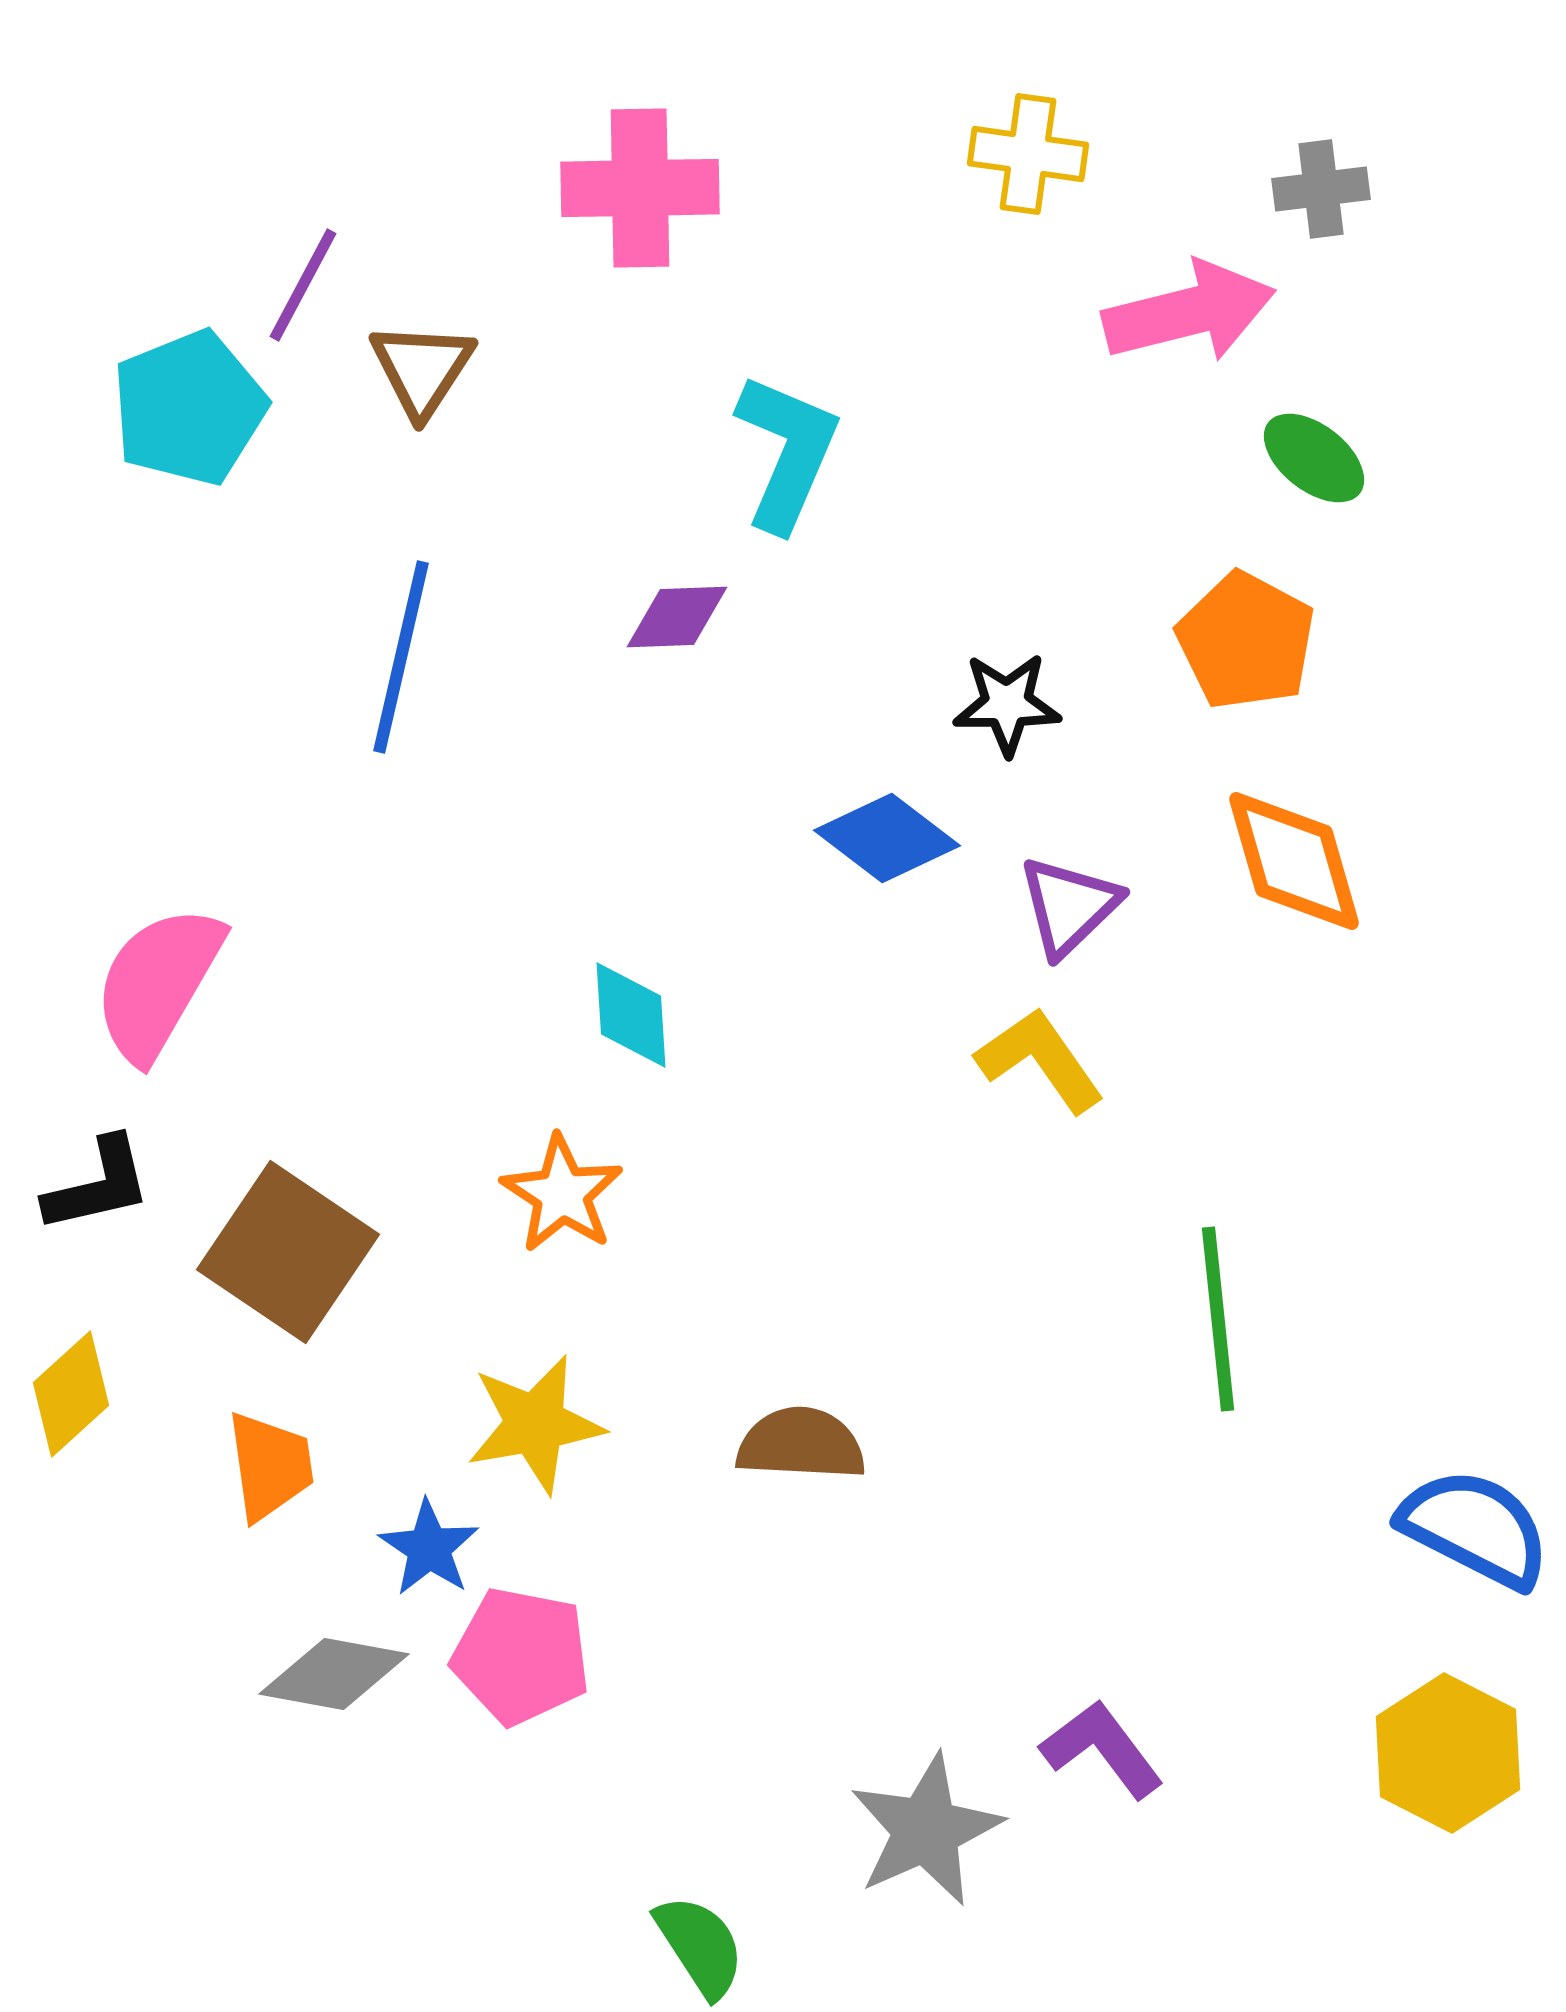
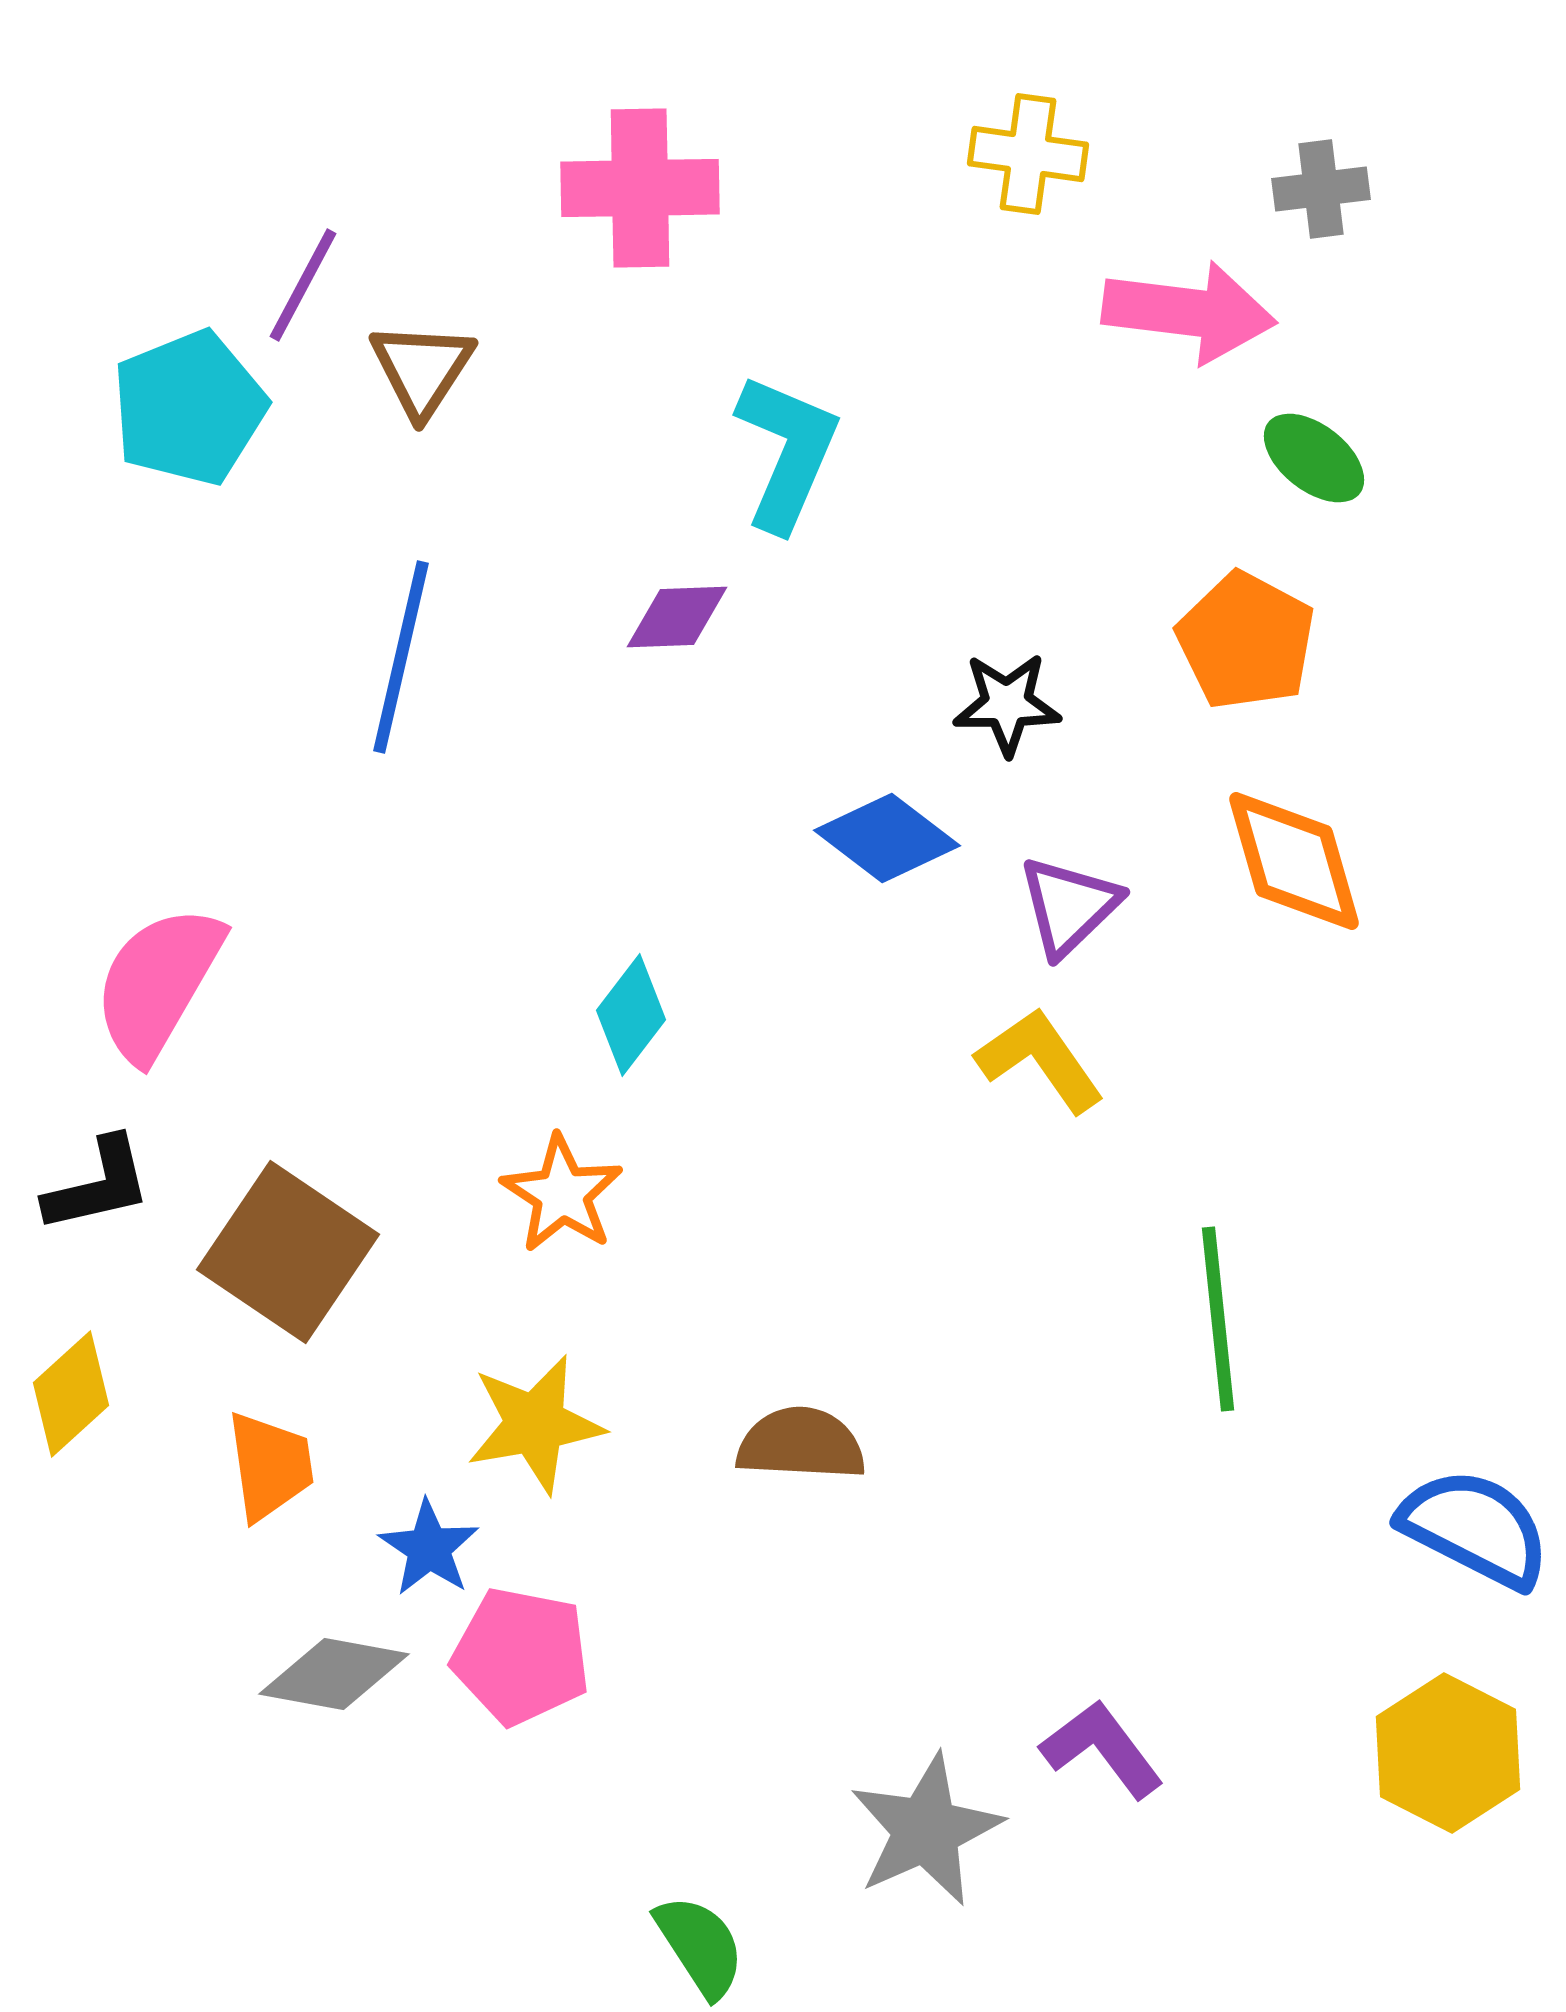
pink arrow: rotated 21 degrees clockwise
cyan diamond: rotated 41 degrees clockwise
